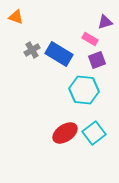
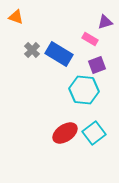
gray cross: rotated 14 degrees counterclockwise
purple square: moved 5 px down
